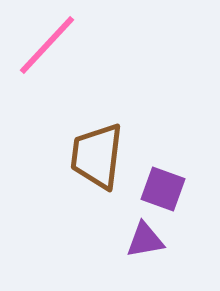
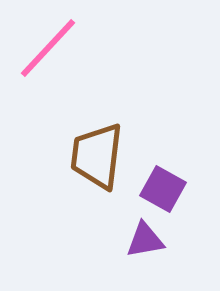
pink line: moved 1 px right, 3 px down
purple square: rotated 9 degrees clockwise
